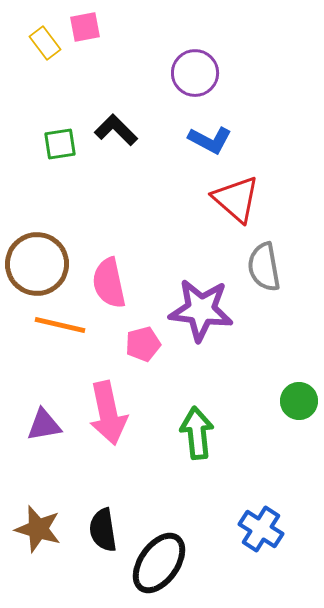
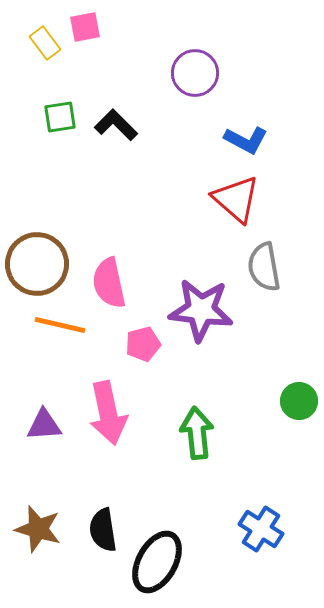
black L-shape: moved 5 px up
blue L-shape: moved 36 px right
green square: moved 27 px up
purple triangle: rotated 6 degrees clockwise
black ellipse: moved 2 px left, 1 px up; rotated 6 degrees counterclockwise
